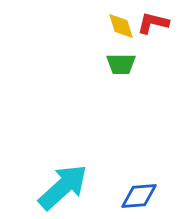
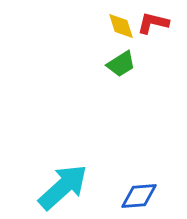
green trapezoid: rotated 32 degrees counterclockwise
